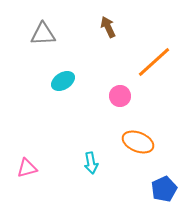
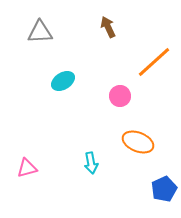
gray triangle: moved 3 px left, 2 px up
